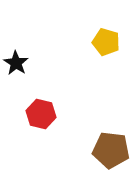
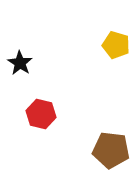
yellow pentagon: moved 10 px right, 3 px down
black star: moved 4 px right
